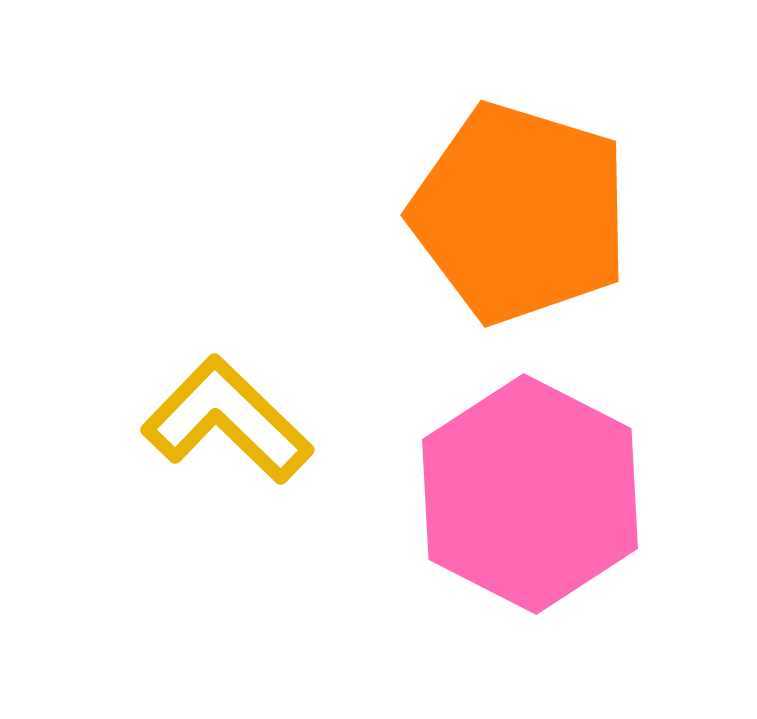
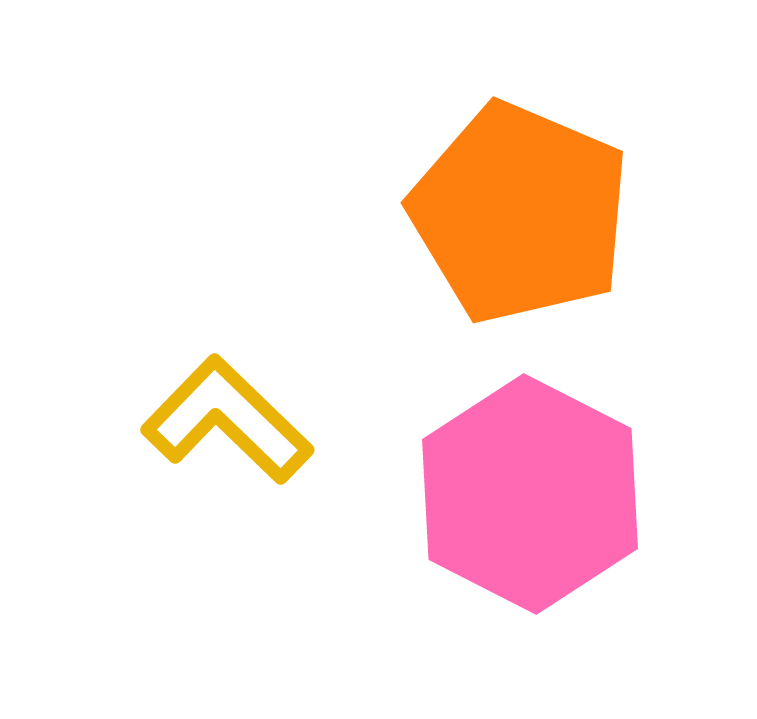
orange pentagon: rotated 6 degrees clockwise
